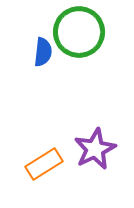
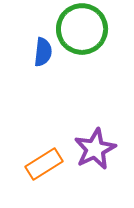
green circle: moved 3 px right, 3 px up
